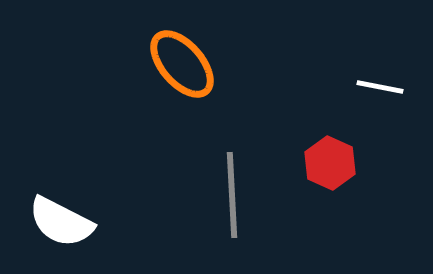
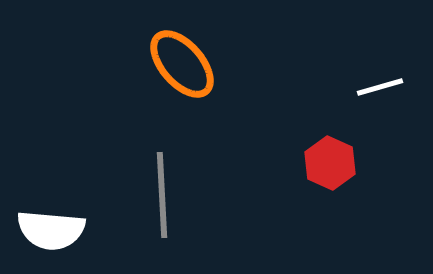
white line: rotated 27 degrees counterclockwise
gray line: moved 70 px left
white semicircle: moved 10 px left, 8 px down; rotated 22 degrees counterclockwise
